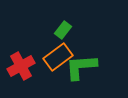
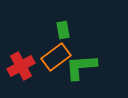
green rectangle: rotated 48 degrees counterclockwise
orange rectangle: moved 2 px left
